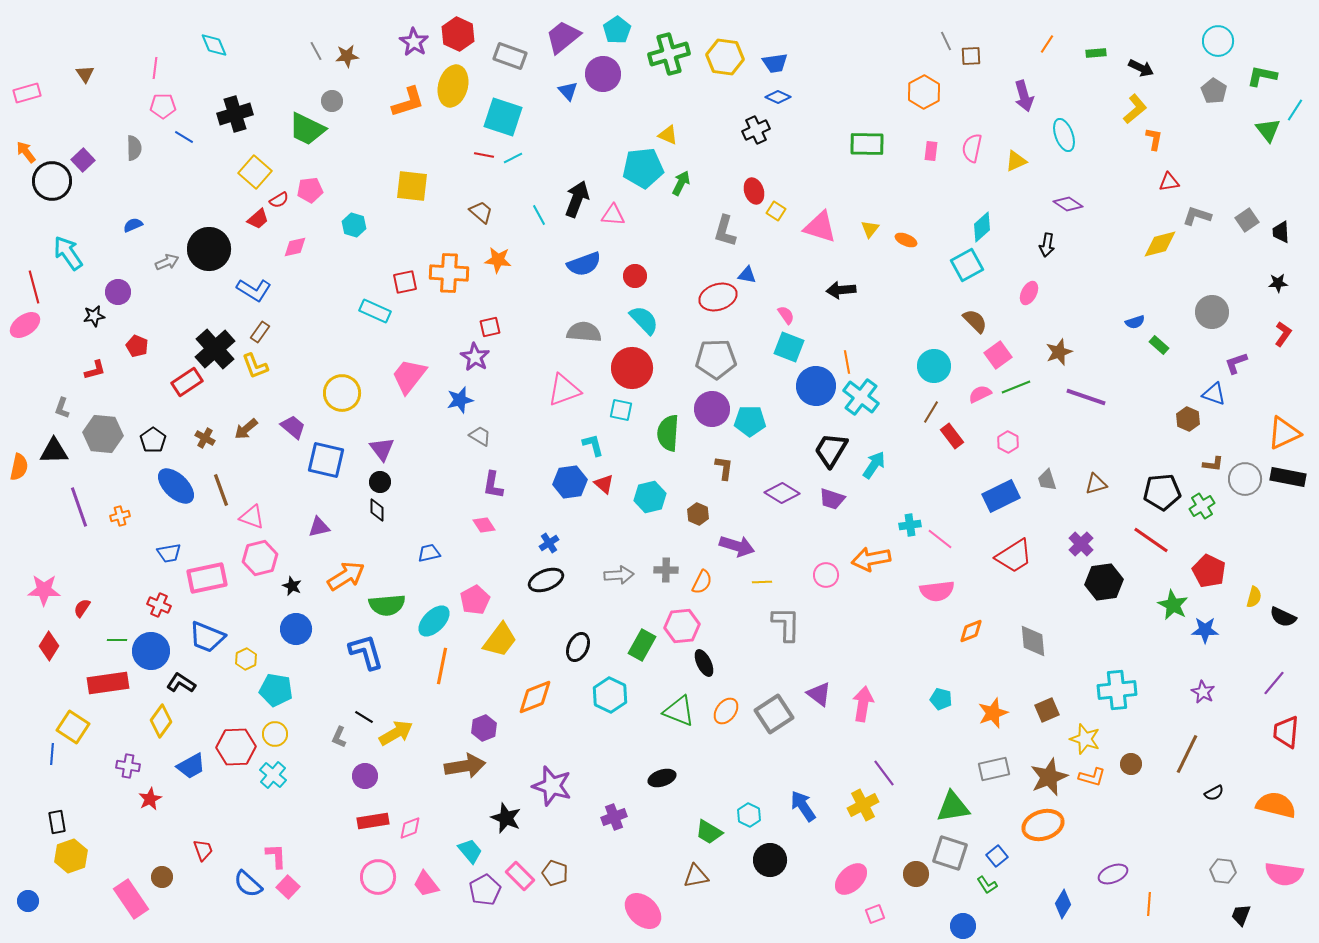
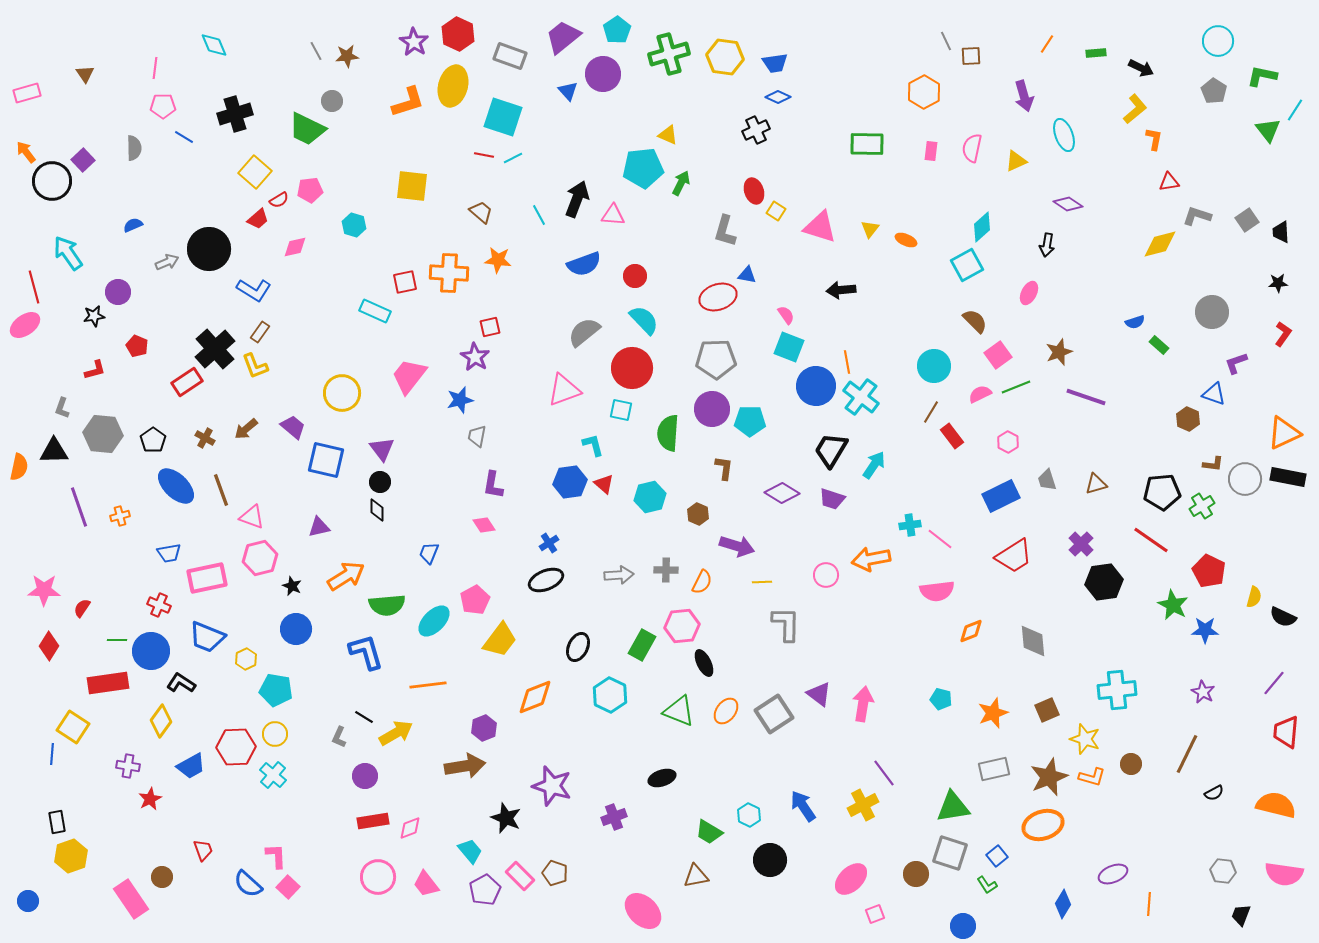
gray semicircle at (584, 332): rotated 44 degrees counterclockwise
gray trapezoid at (480, 436): moved 3 px left; rotated 110 degrees counterclockwise
blue trapezoid at (429, 553): rotated 55 degrees counterclockwise
orange line at (442, 666): moved 14 px left, 19 px down; rotated 72 degrees clockwise
